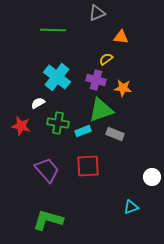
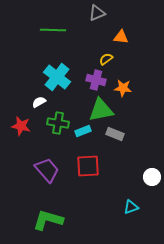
white semicircle: moved 1 px right, 1 px up
green triangle: rotated 8 degrees clockwise
